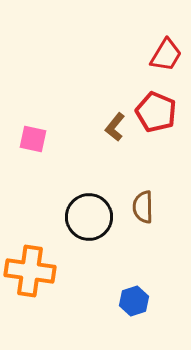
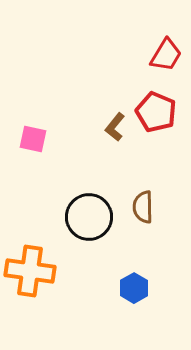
blue hexagon: moved 13 px up; rotated 12 degrees counterclockwise
